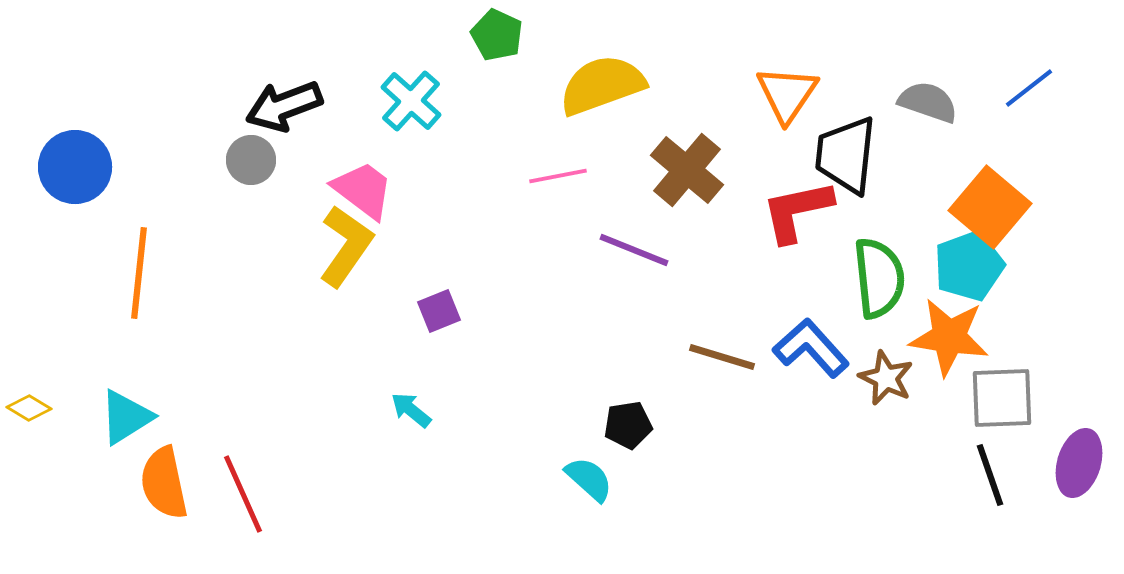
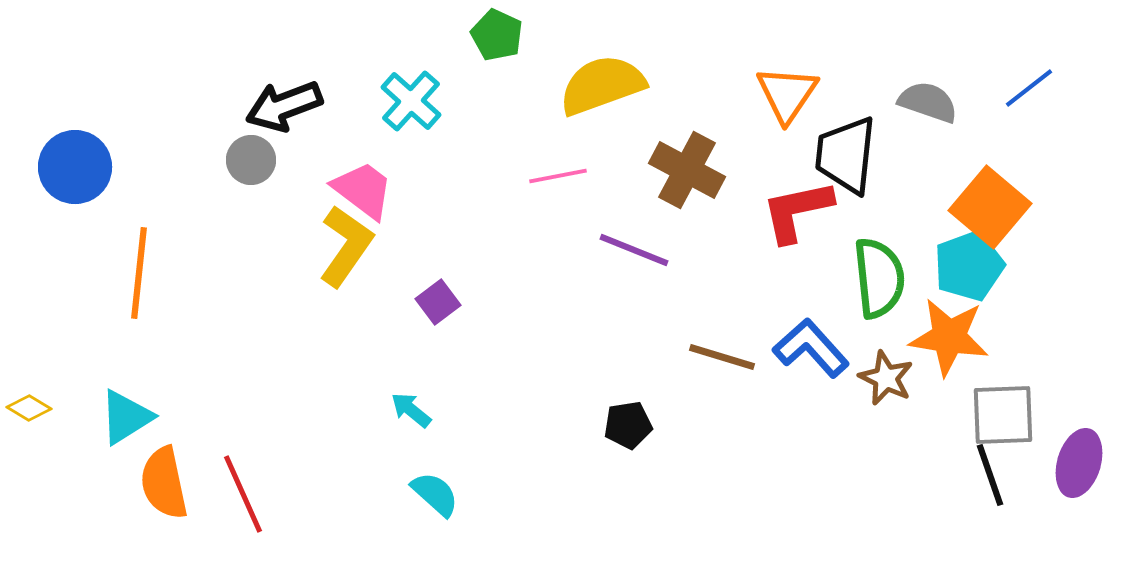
brown cross: rotated 12 degrees counterclockwise
purple square: moved 1 px left, 9 px up; rotated 15 degrees counterclockwise
gray square: moved 1 px right, 17 px down
cyan semicircle: moved 154 px left, 15 px down
